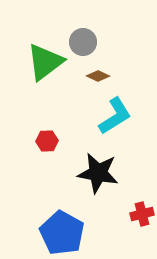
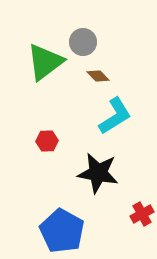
brown diamond: rotated 20 degrees clockwise
red cross: rotated 15 degrees counterclockwise
blue pentagon: moved 2 px up
